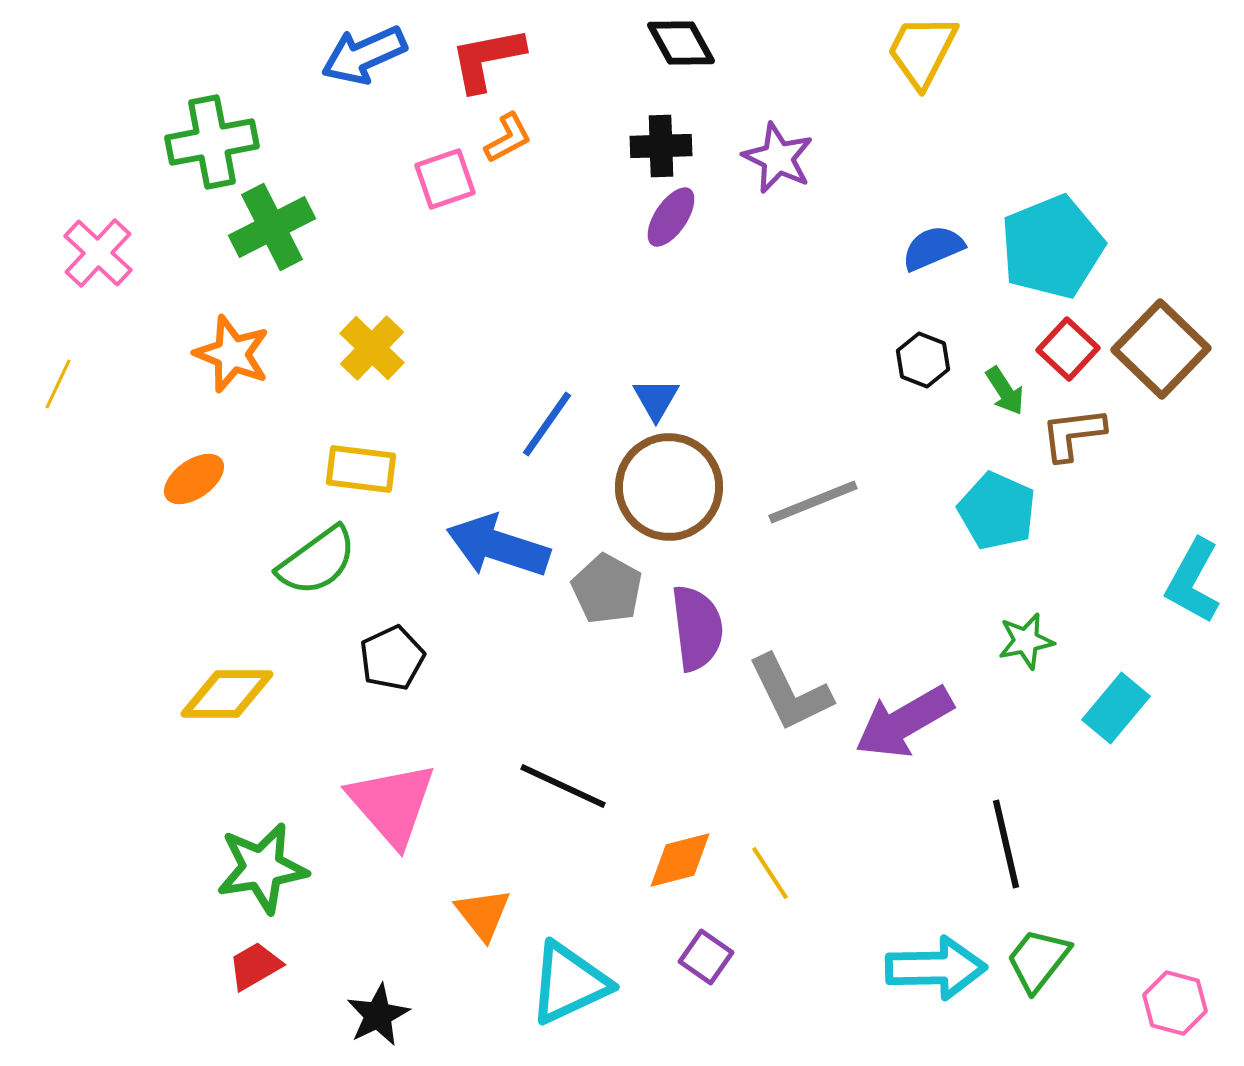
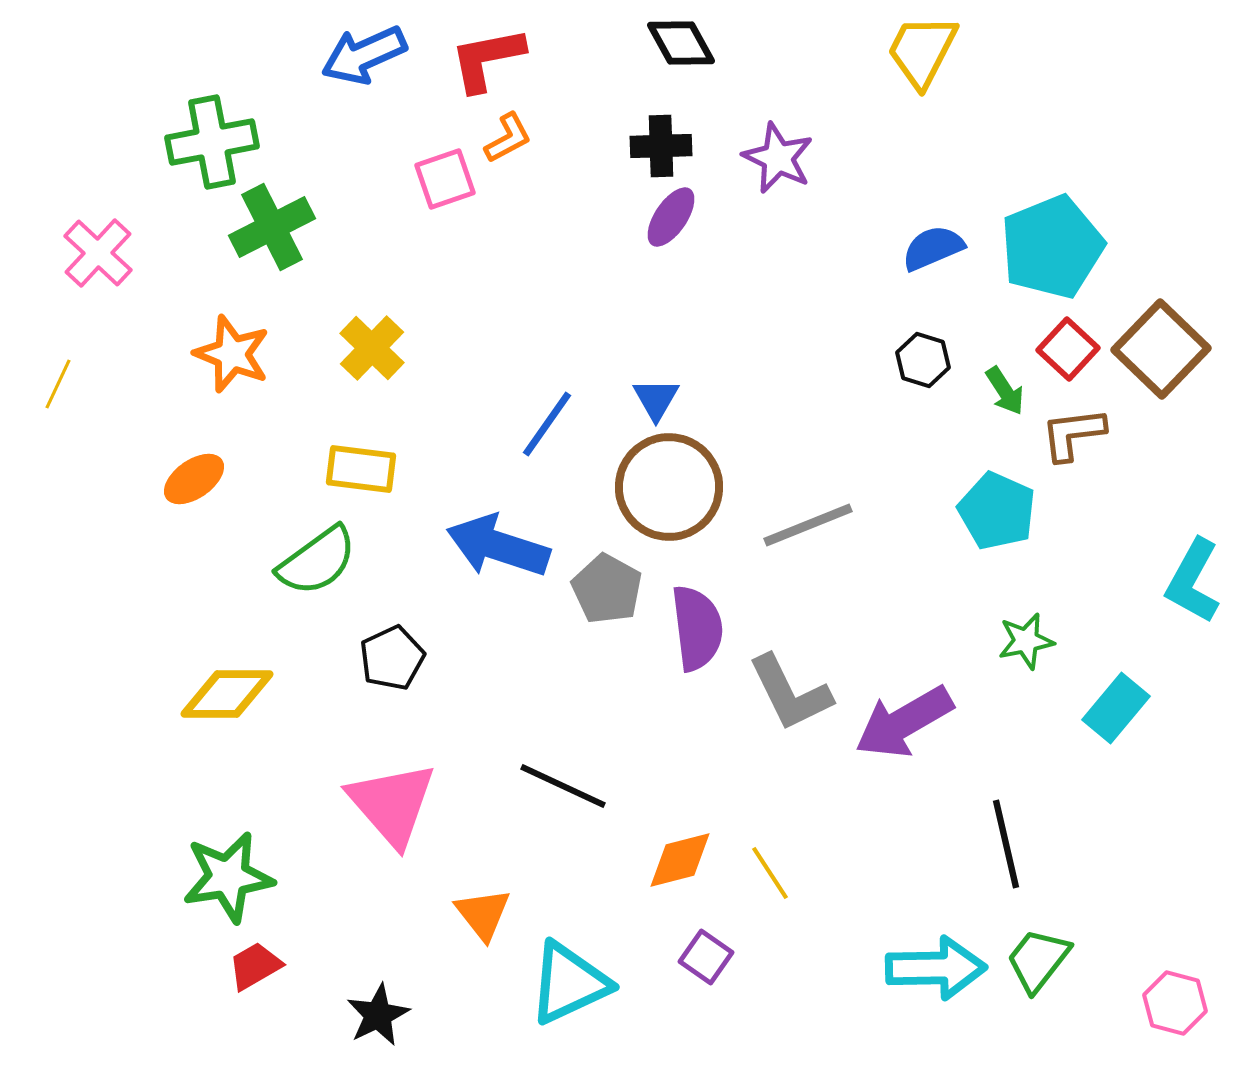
black hexagon at (923, 360): rotated 4 degrees counterclockwise
gray line at (813, 502): moved 5 px left, 23 px down
green star at (262, 868): moved 34 px left, 9 px down
